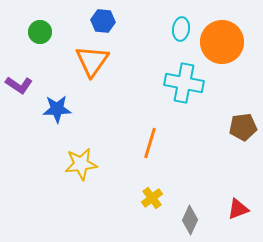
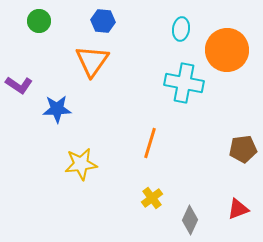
green circle: moved 1 px left, 11 px up
orange circle: moved 5 px right, 8 px down
brown pentagon: moved 22 px down
